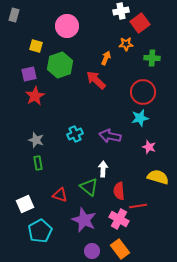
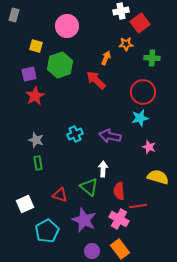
cyan pentagon: moved 7 px right
